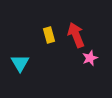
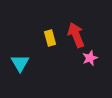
yellow rectangle: moved 1 px right, 3 px down
